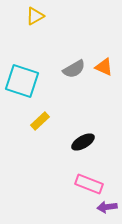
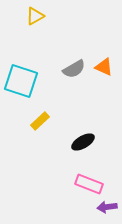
cyan square: moved 1 px left
